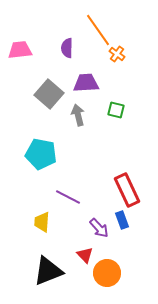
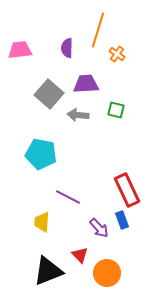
orange line: rotated 52 degrees clockwise
purple trapezoid: moved 1 px down
gray arrow: rotated 70 degrees counterclockwise
red triangle: moved 5 px left
